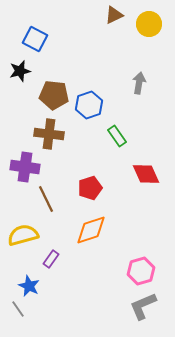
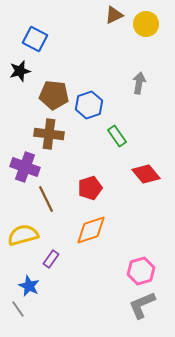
yellow circle: moved 3 px left
purple cross: rotated 12 degrees clockwise
red diamond: rotated 16 degrees counterclockwise
gray L-shape: moved 1 px left, 1 px up
